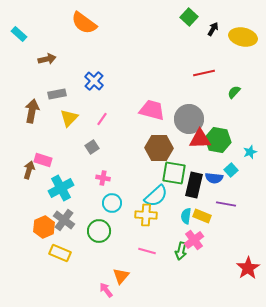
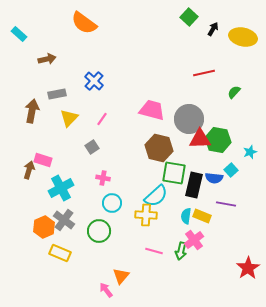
brown hexagon at (159, 148): rotated 12 degrees clockwise
pink line at (147, 251): moved 7 px right
